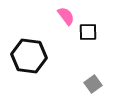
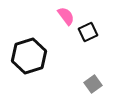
black square: rotated 24 degrees counterclockwise
black hexagon: rotated 24 degrees counterclockwise
